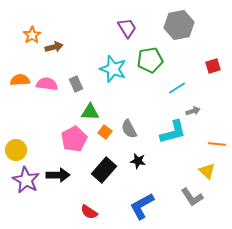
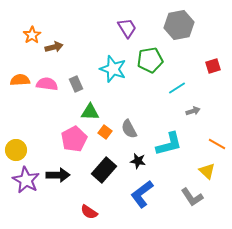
cyan L-shape: moved 4 px left, 12 px down
orange line: rotated 24 degrees clockwise
blue L-shape: moved 12 px up; rotated 8 degrees counterclockwise
